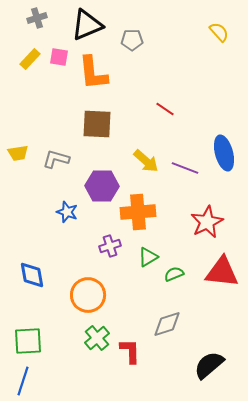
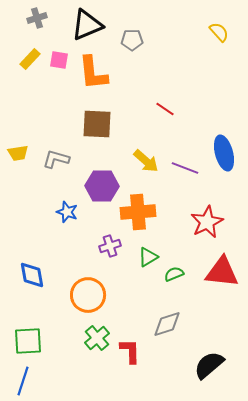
pink square: moved 3 px down
